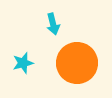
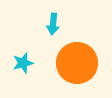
cyan arrow: rotated 20 degrees clockwise
